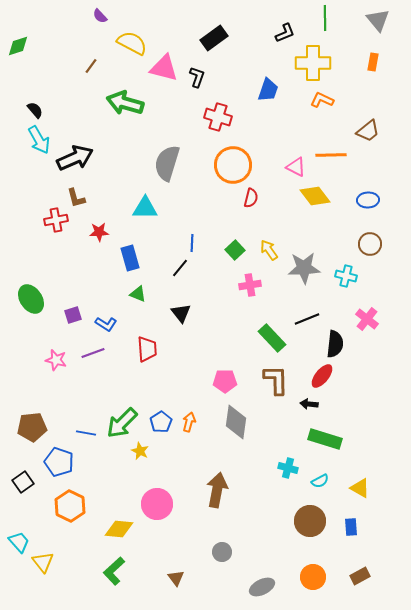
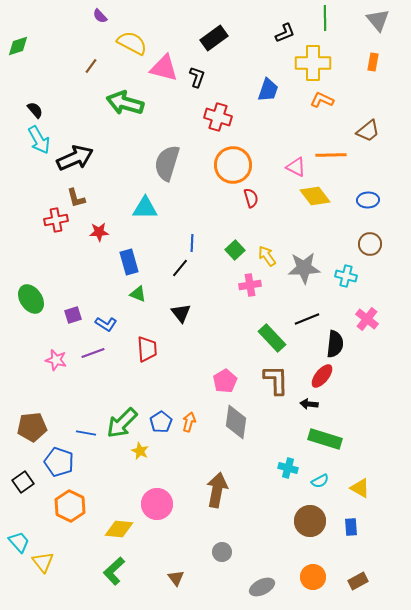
red semicircle at (251, 198): rotated 30 degrees counterclockwise
yellow arrow at (269, 250): moved 2 px left, 6 px down
blue rectangle at (130, 258): moved 1 px left, 4 px down
pink pentagon at (225, 381): rotated 30 degrees counterclockwise
brown rectangle at (360, 576): moved 2 px left, 5 px down
